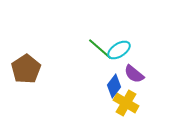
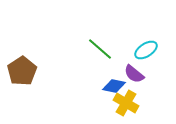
cyan ellipse: moved 27 px right
brown pentagon: moved 4 px left, 2 px down
blue diamond: rotated 65 degrees clockwise
